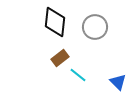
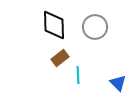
black diamond: moved 1 px left, 3 px down; rotated 8 degrees counterclockwise
cyan line: rotated 48 degrees clockwise
blue triangle: moved 1 px down
